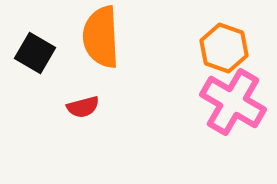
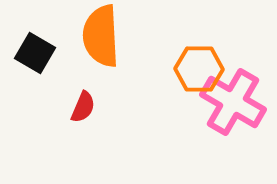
orange semicircle: moved 1 px up
orange hexagon: moved 25 px left, 21 px down; rotated 18 degrees counterclockwise
red semicircle: rotated 52 degrees counterclockwise
